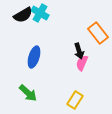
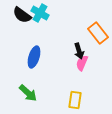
black semicircle: moved 1 px left; rotated 66 degrees clockwise
yellow rectangle: rotated 24 degrees counterclockwise
